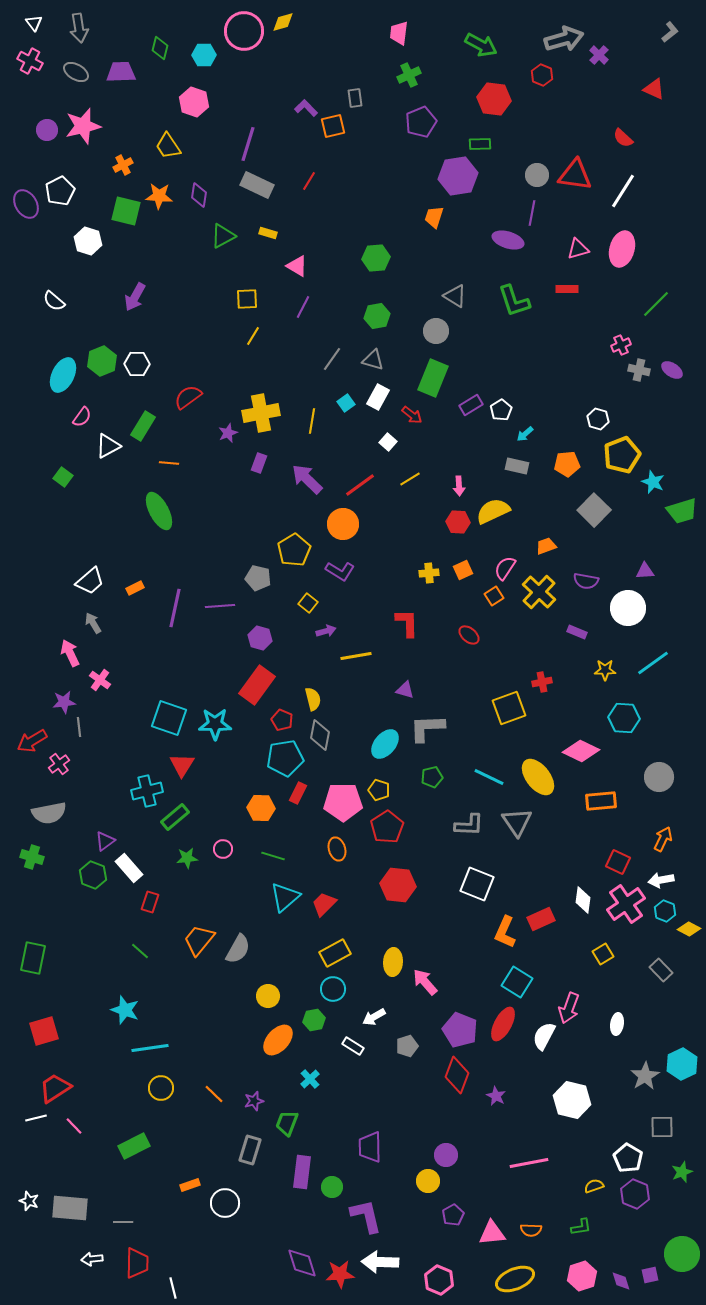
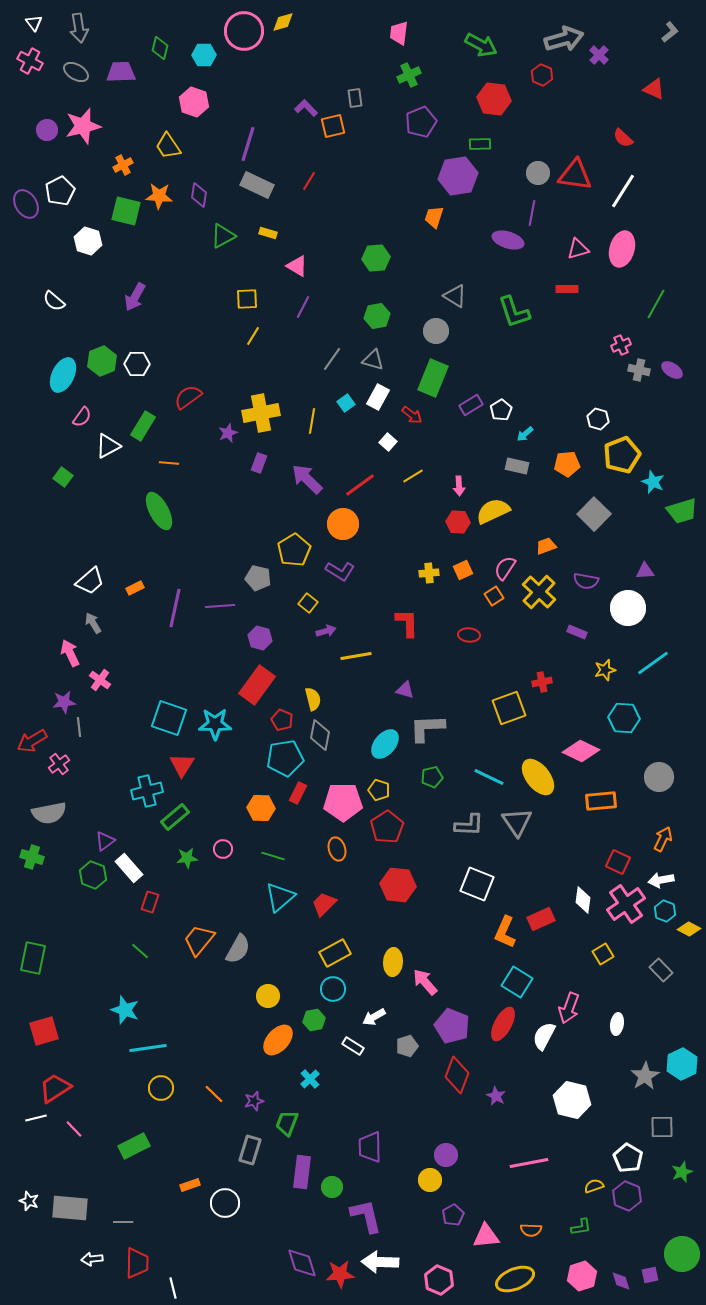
gray circle at (537, 175): moved 1 px right, 2 px up
green L-shape at (514, 301): moved 11 px down
green line at (656, 304): rotated 16 degrees counterclockwise
yellow line at (410, 479): moved 3 px right, 3 px up
gray square at (594, 510): moved 4 px down
red ellipse at (469, 635): rotated 35 degrees counterclockwise
yellow star at (605, 670): rotated 15 degrees counterclockwise
cyan triangle at (285, 897): moved 5 px left
purple pentagon at (460, 1030): moved 8 px left, 4 px up
cyan line at (150, 1048): moved 2 px left
pink line at (74, 1126): moved 3 px down
yellow circle at (428, 1181): moved 2 px right, 1 px up
purple hexagon at (635, 1194): moved 8 px left, 2 px down
pink triangle at (492, 1233): moved 6 px left, 3 px down
